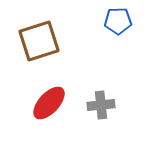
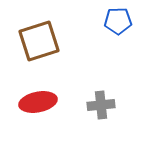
red ellipse: moved 11 px left, 1 px up; rotated 36 degrees clockwise
